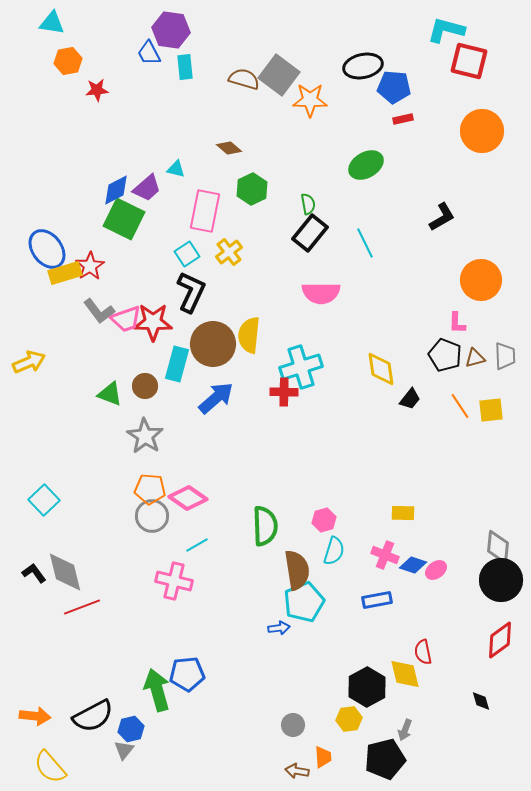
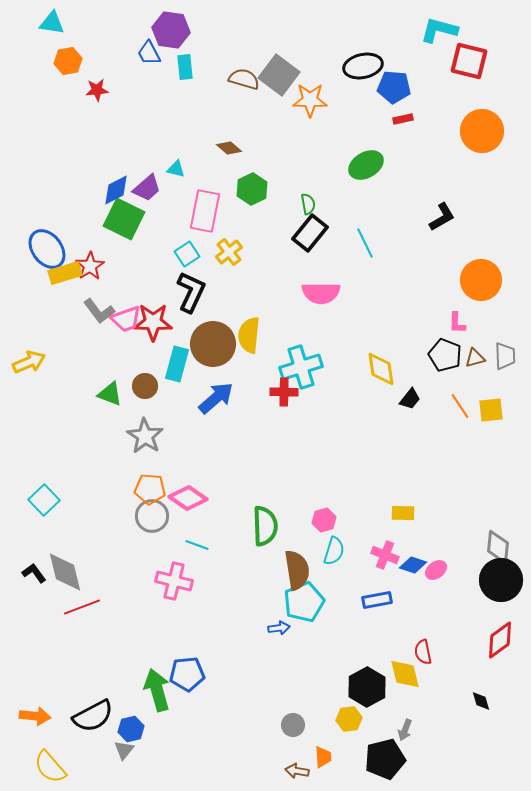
cyan L-shape at (446, 30): moved 7 px left
cyan line at (197, 545): rotated 50 degrees clockwise
